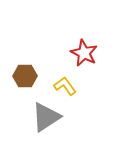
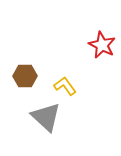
red star: moved 18 px right, 8 px up
gray triangle: rotated 44 degrees counterclockwise
